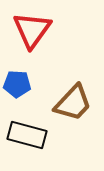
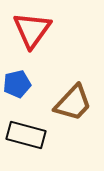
blue pentagon: rotated 16 degrees counterclockwise
black rectangle: moved 1 px left
